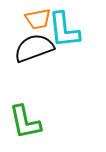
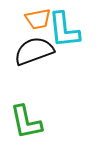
black semicircle: moved 3 px down
green L-shape: moved 1 px right
